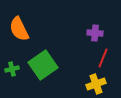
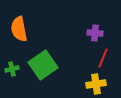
orange semicircle: rotated 15 degrees clockwise
yellow cross: rotated 12 degrees clockwise
